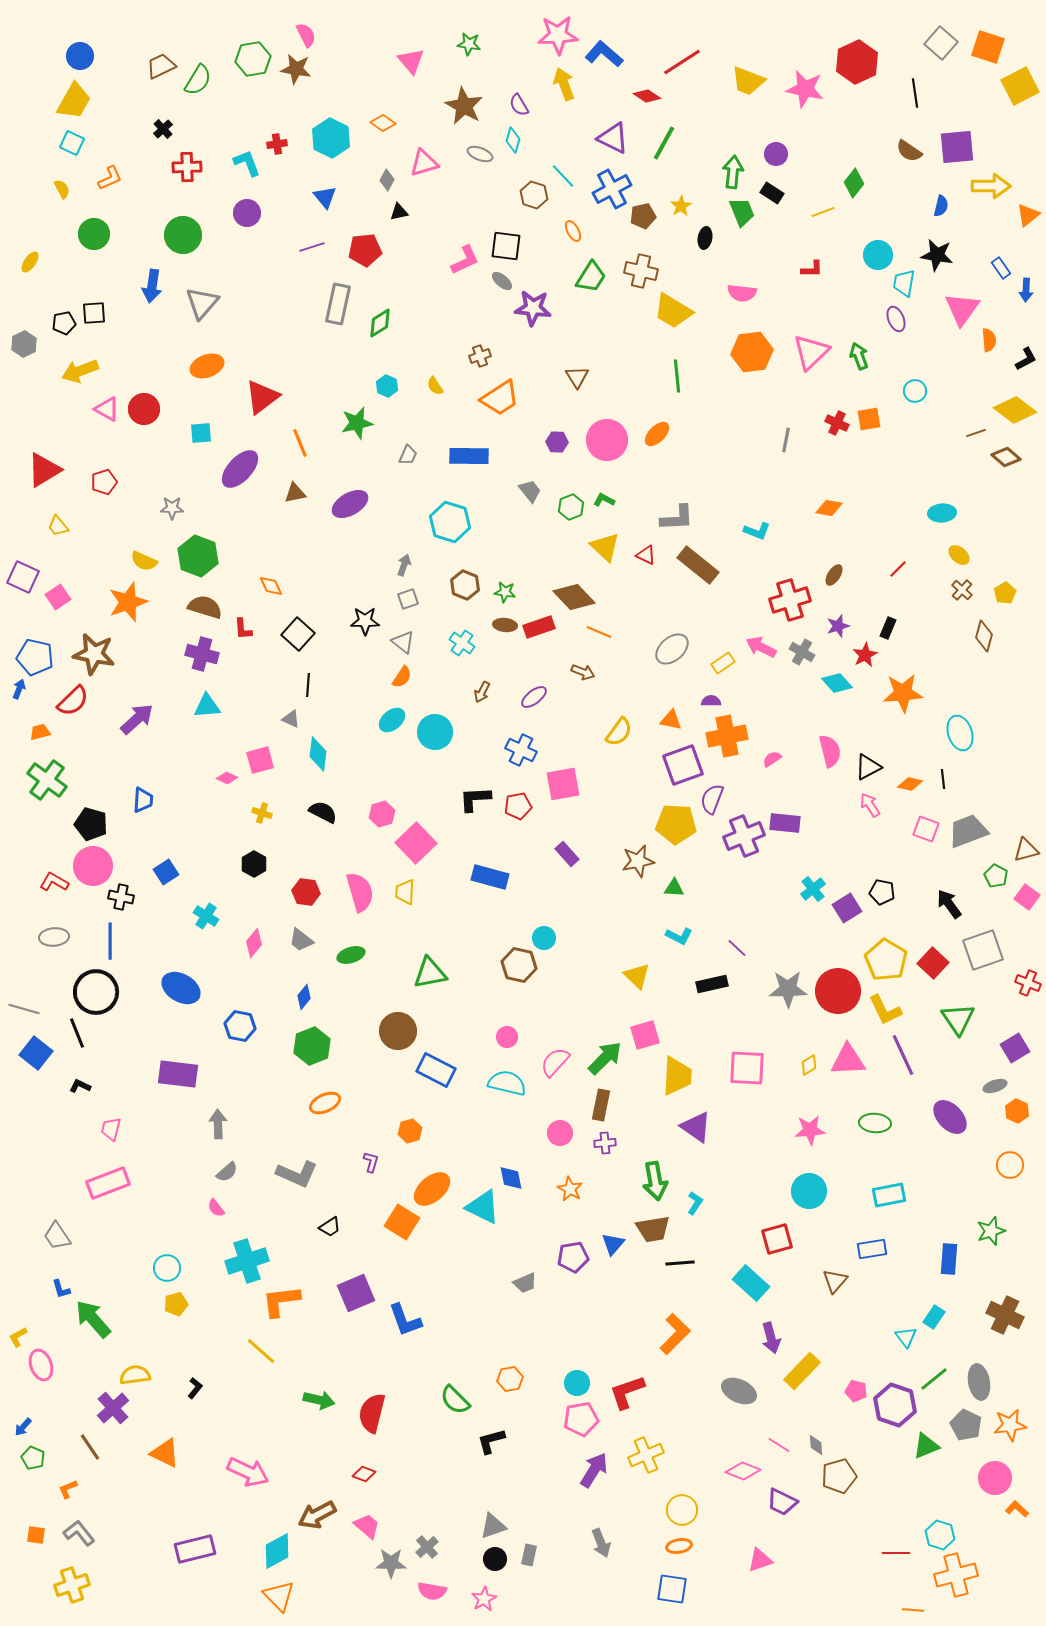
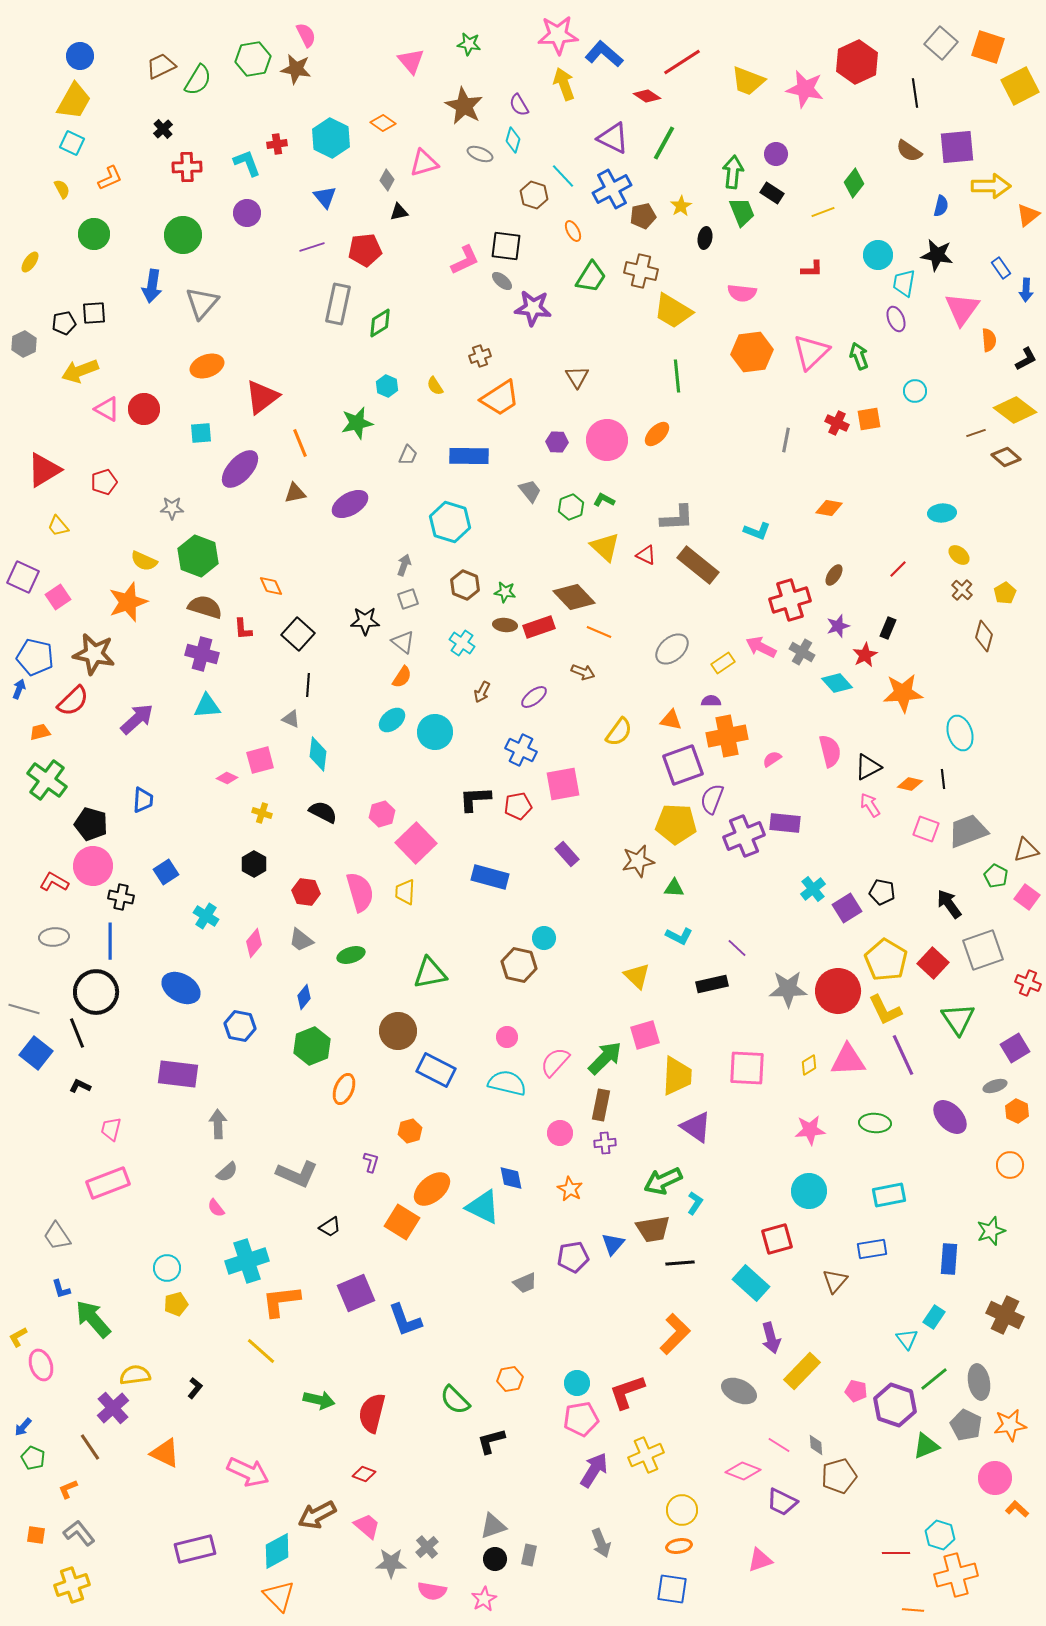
orange ellipse at (325, 1103): moved 19 px right, 14 px up; rotated 44 degrees counterclockwise
green arrow at (655, 1181): moved 8 px right; rotated 75 degrees clockwise
cyan triangle at (906, 1337): moved 1 px right, 2 px down
